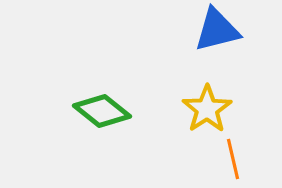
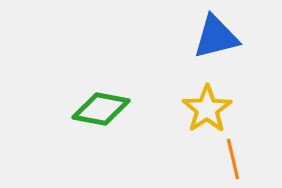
blue triangle: moved 1 px left, 7 px down
green diamond: moved 1 px left, 2 px up; rotated 28 degrees counterclockwise
